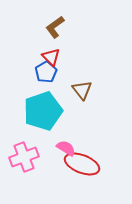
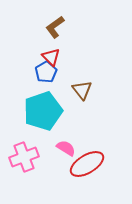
red ellipse: moved 5 px right; rotated 52 degrees counterclockwise
